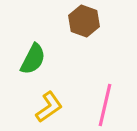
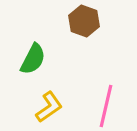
pink line: moved 1 px right, 1 px down
